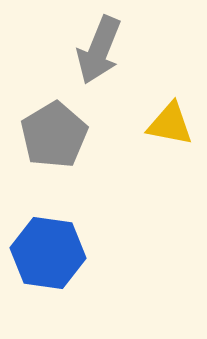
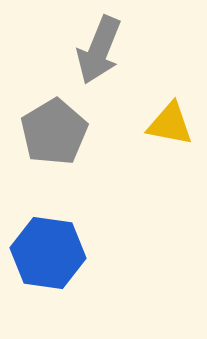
gray pentagon: moved 3 px up
